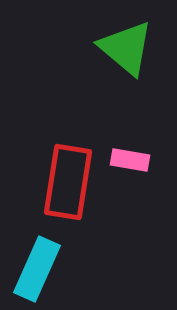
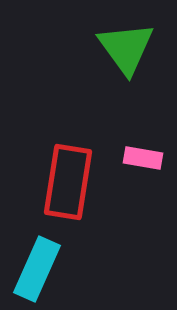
green triangle: rotated 14 degrees clockwise
pink rectangle: moved 13 px right, 2 px up
